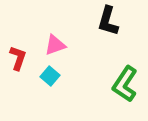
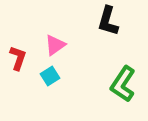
pink triangle: rotated 15 degrees counterclockwise
cyan square: rotated 18 degrees clockwise
green L-shape: moved 2 px left
